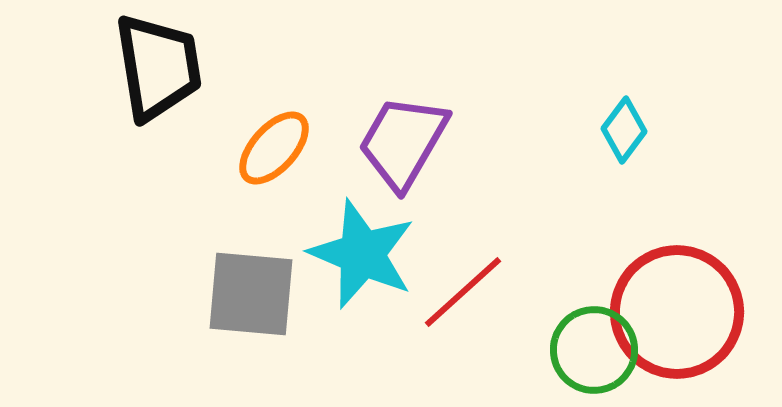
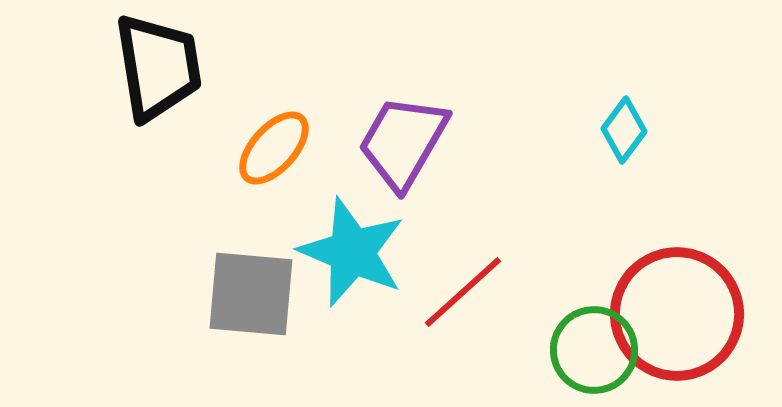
cyan star: moved 10 px left, 2 px up
red circle: moved 2 px down
